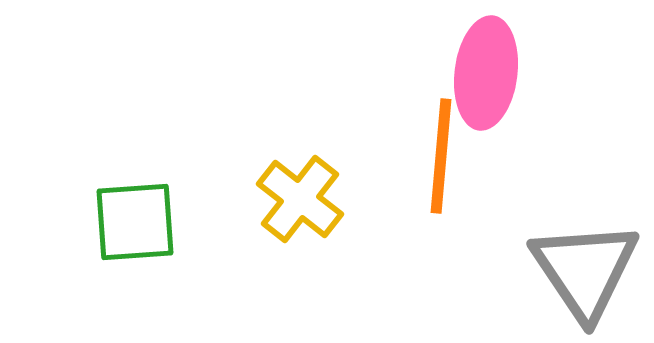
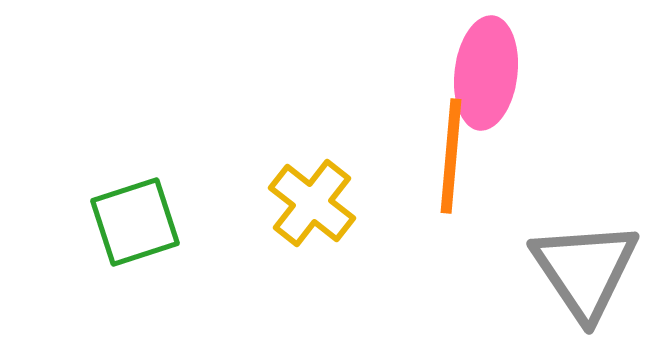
orange line: moved 10 px right
yellow cross: moved 12 px right, 4 px down
green square: rotated 14 degrees counterclockwise
